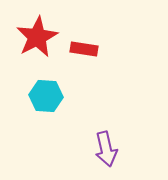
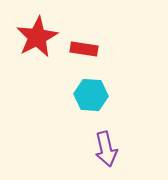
cyan hexagon: moved 45 px right, 1 px up
